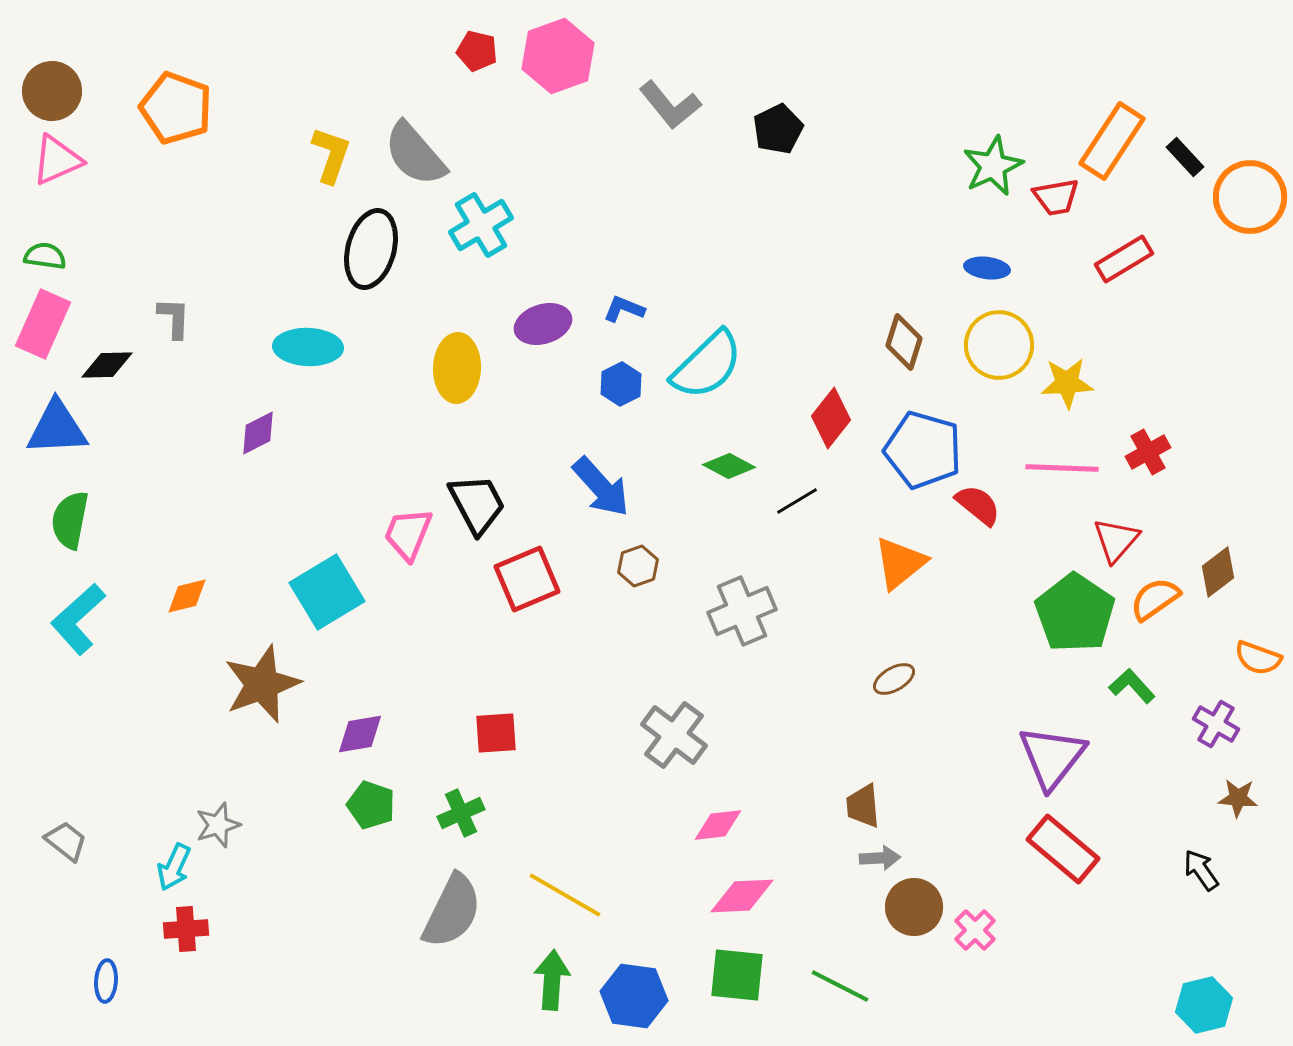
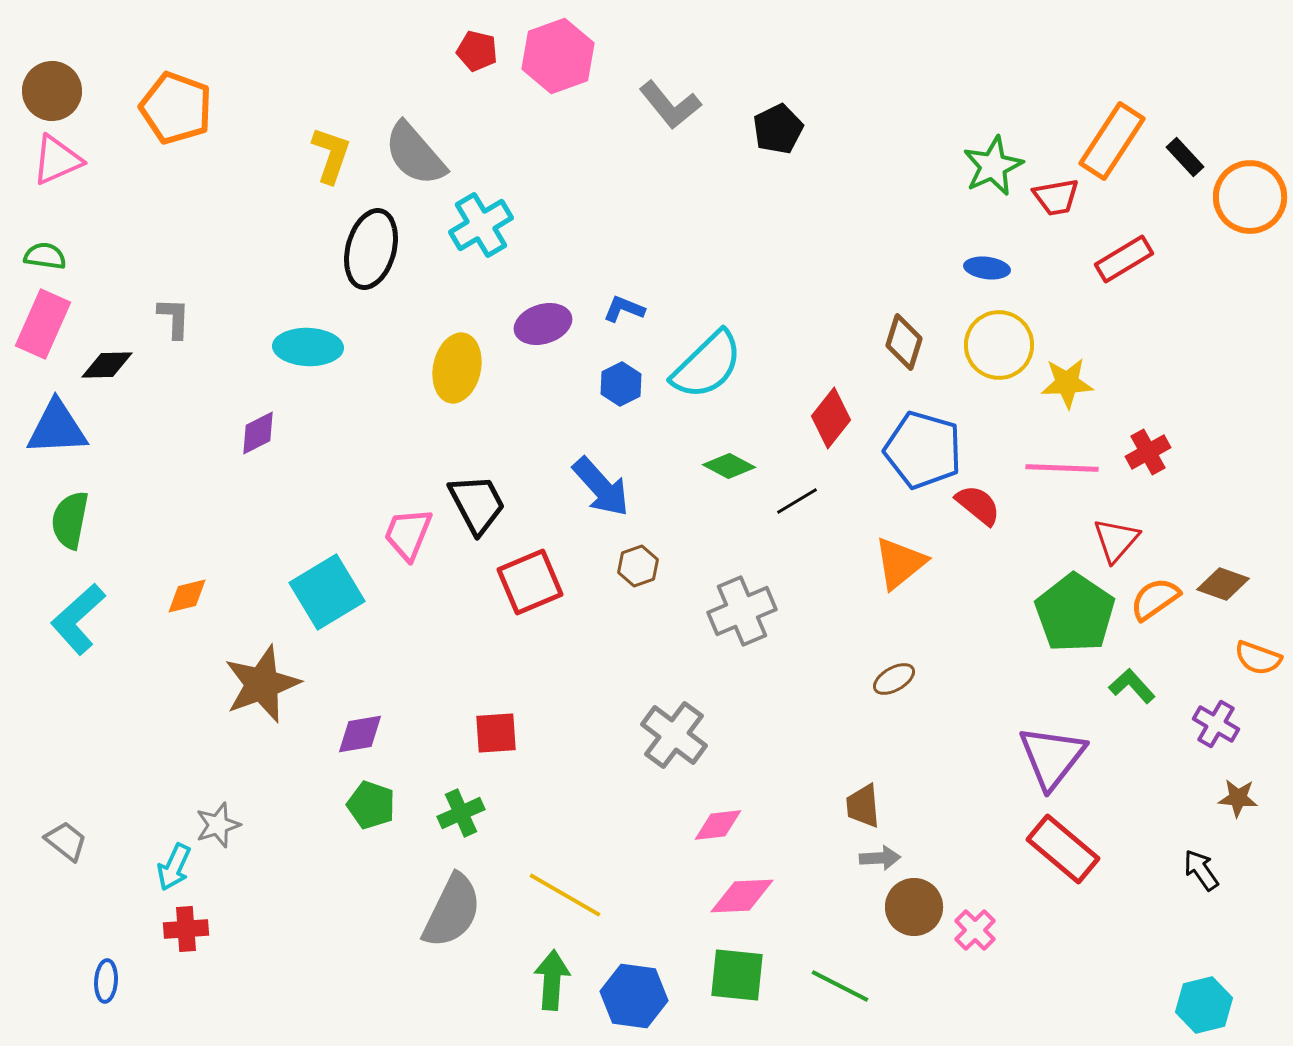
yellow ellipse at (457, 368): rotated 10 degrees clockwise
brown diamond at (1218, 572): moved 5 px right, 12 px down; rotated 57 degrees clockwise
red square at (527, 579): moved 3 px right, 3 px down
